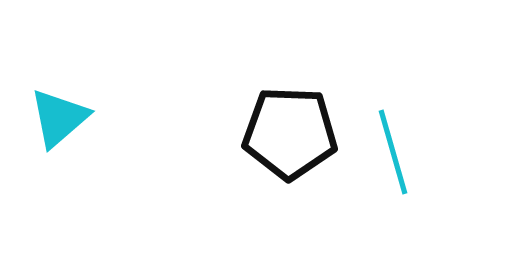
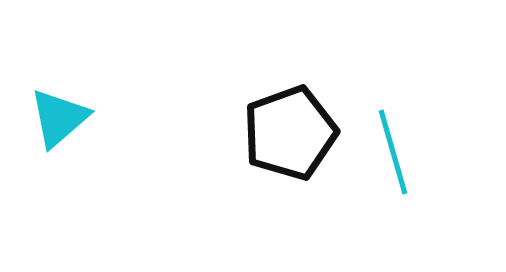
black pentagon: rotated 22 degrees counterclockwise
